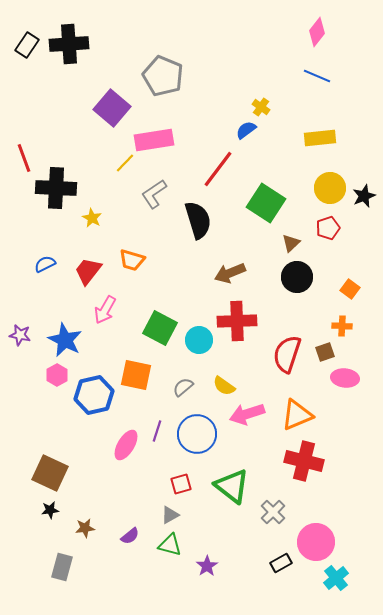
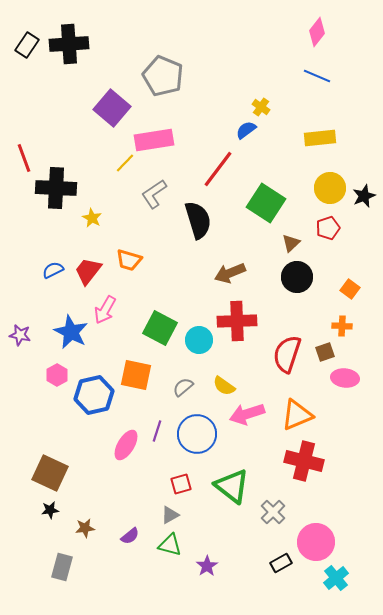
orange trapezoid at (132, 260): moved 3 px left
blue semicircle at (45, 264): moved 8 px right, 6 px down
blue star at (65, 340): moved 6 px right, 8 px up
